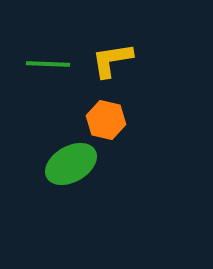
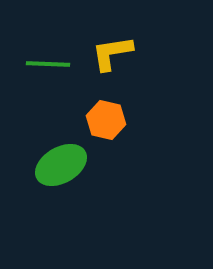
yellow L-shape: moved 7 px up
green ellipse: moved 10 px left, 1 px down
